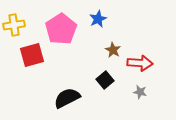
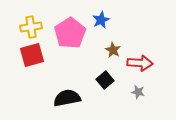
blue star: moved 3 px right, 1 px down
yellow cross: moved 17 px right, 2 px down
pink pentagon: moved 9 px right, 4 px down
gray star: moved 2 px left
black semicircle: rotated 16 degrees clockwise
